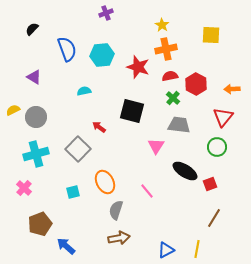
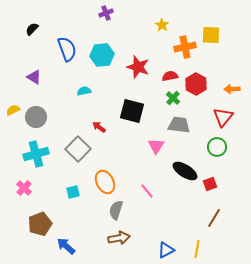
orange cross: moved 19 px right, 2 px up
